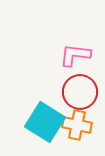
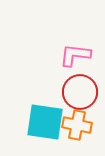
cyan square: rotated 24 degrees counterclockwise
